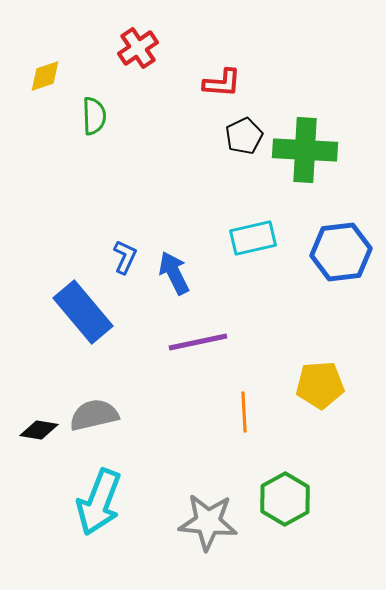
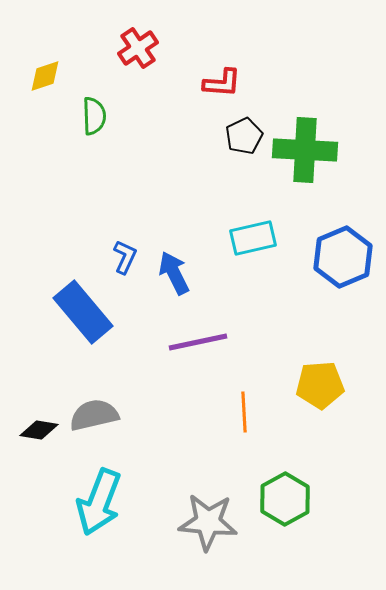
blue hexagon: moved 2 px right, 5 px down; rotated 16 degrees counterclockwise
